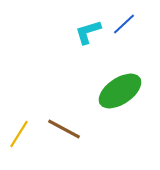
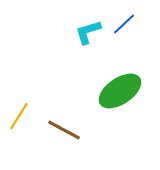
brown line: moved 1 px down
yellow line: moved 18 px up
